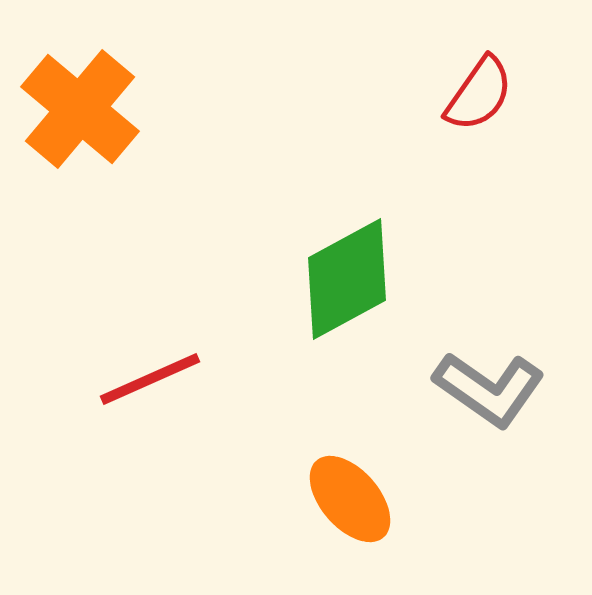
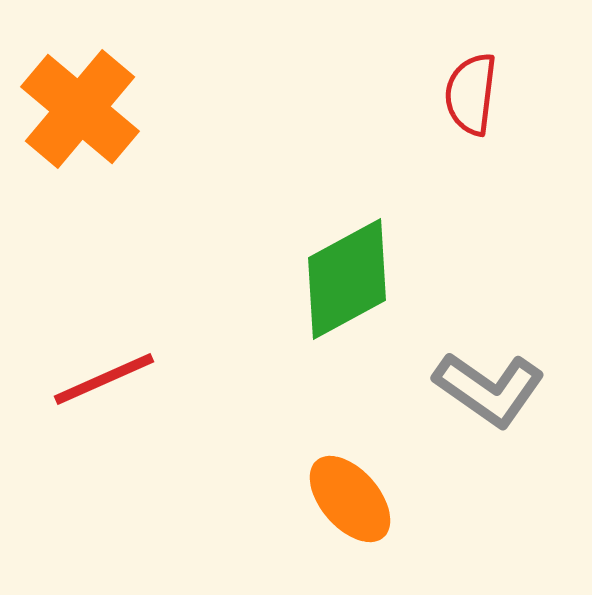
red semicircle: moved 8 px left; rotated 152 degrees clockwise
red line: moved 46 px left
